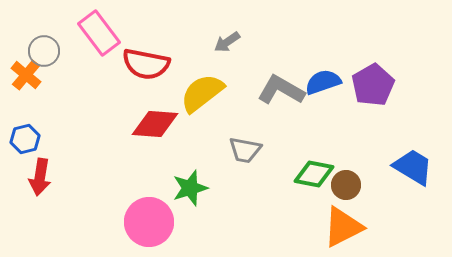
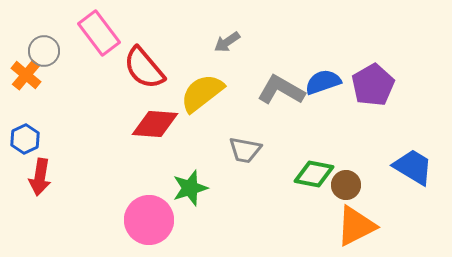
red semicircle: moved 2 px left, 4 px down; rotated 39 degrees clockwise
blue hexagon: rotated 12 degrees counterclockwise
pink circle: moved 2 px up
orange triangle: moved 13 px right, 1 px up
